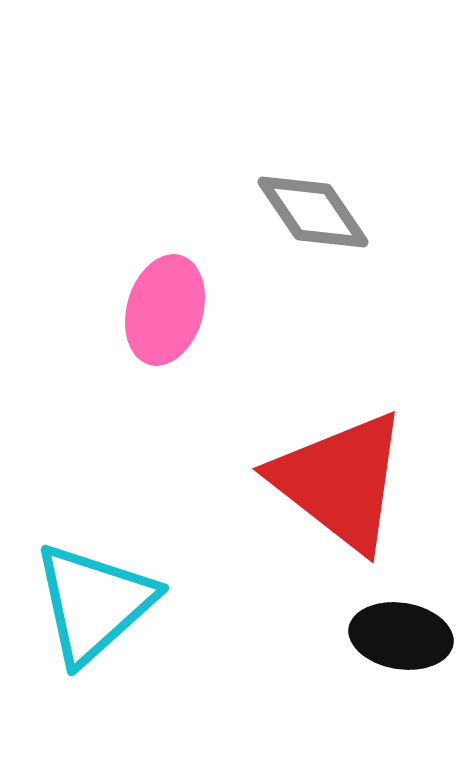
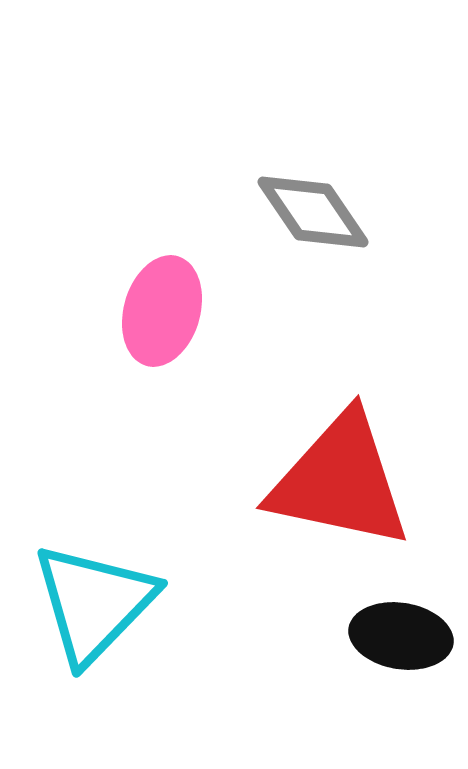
pink ellipse: moved 3 px left, 1 px down
red triangle: rotated 26 degrees counterclockwise
cyan triangle: rotated 4 degrees counterclockwise
